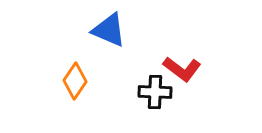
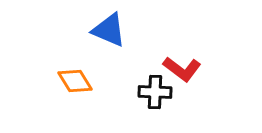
orange diamond: rotated 66 degrees counterclockwise
